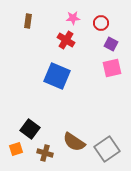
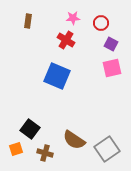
brown semicircle: moved 2 px up
